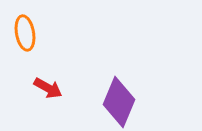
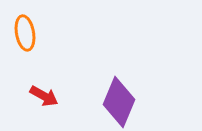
red arrow: moved 4 px left, 8 px down
